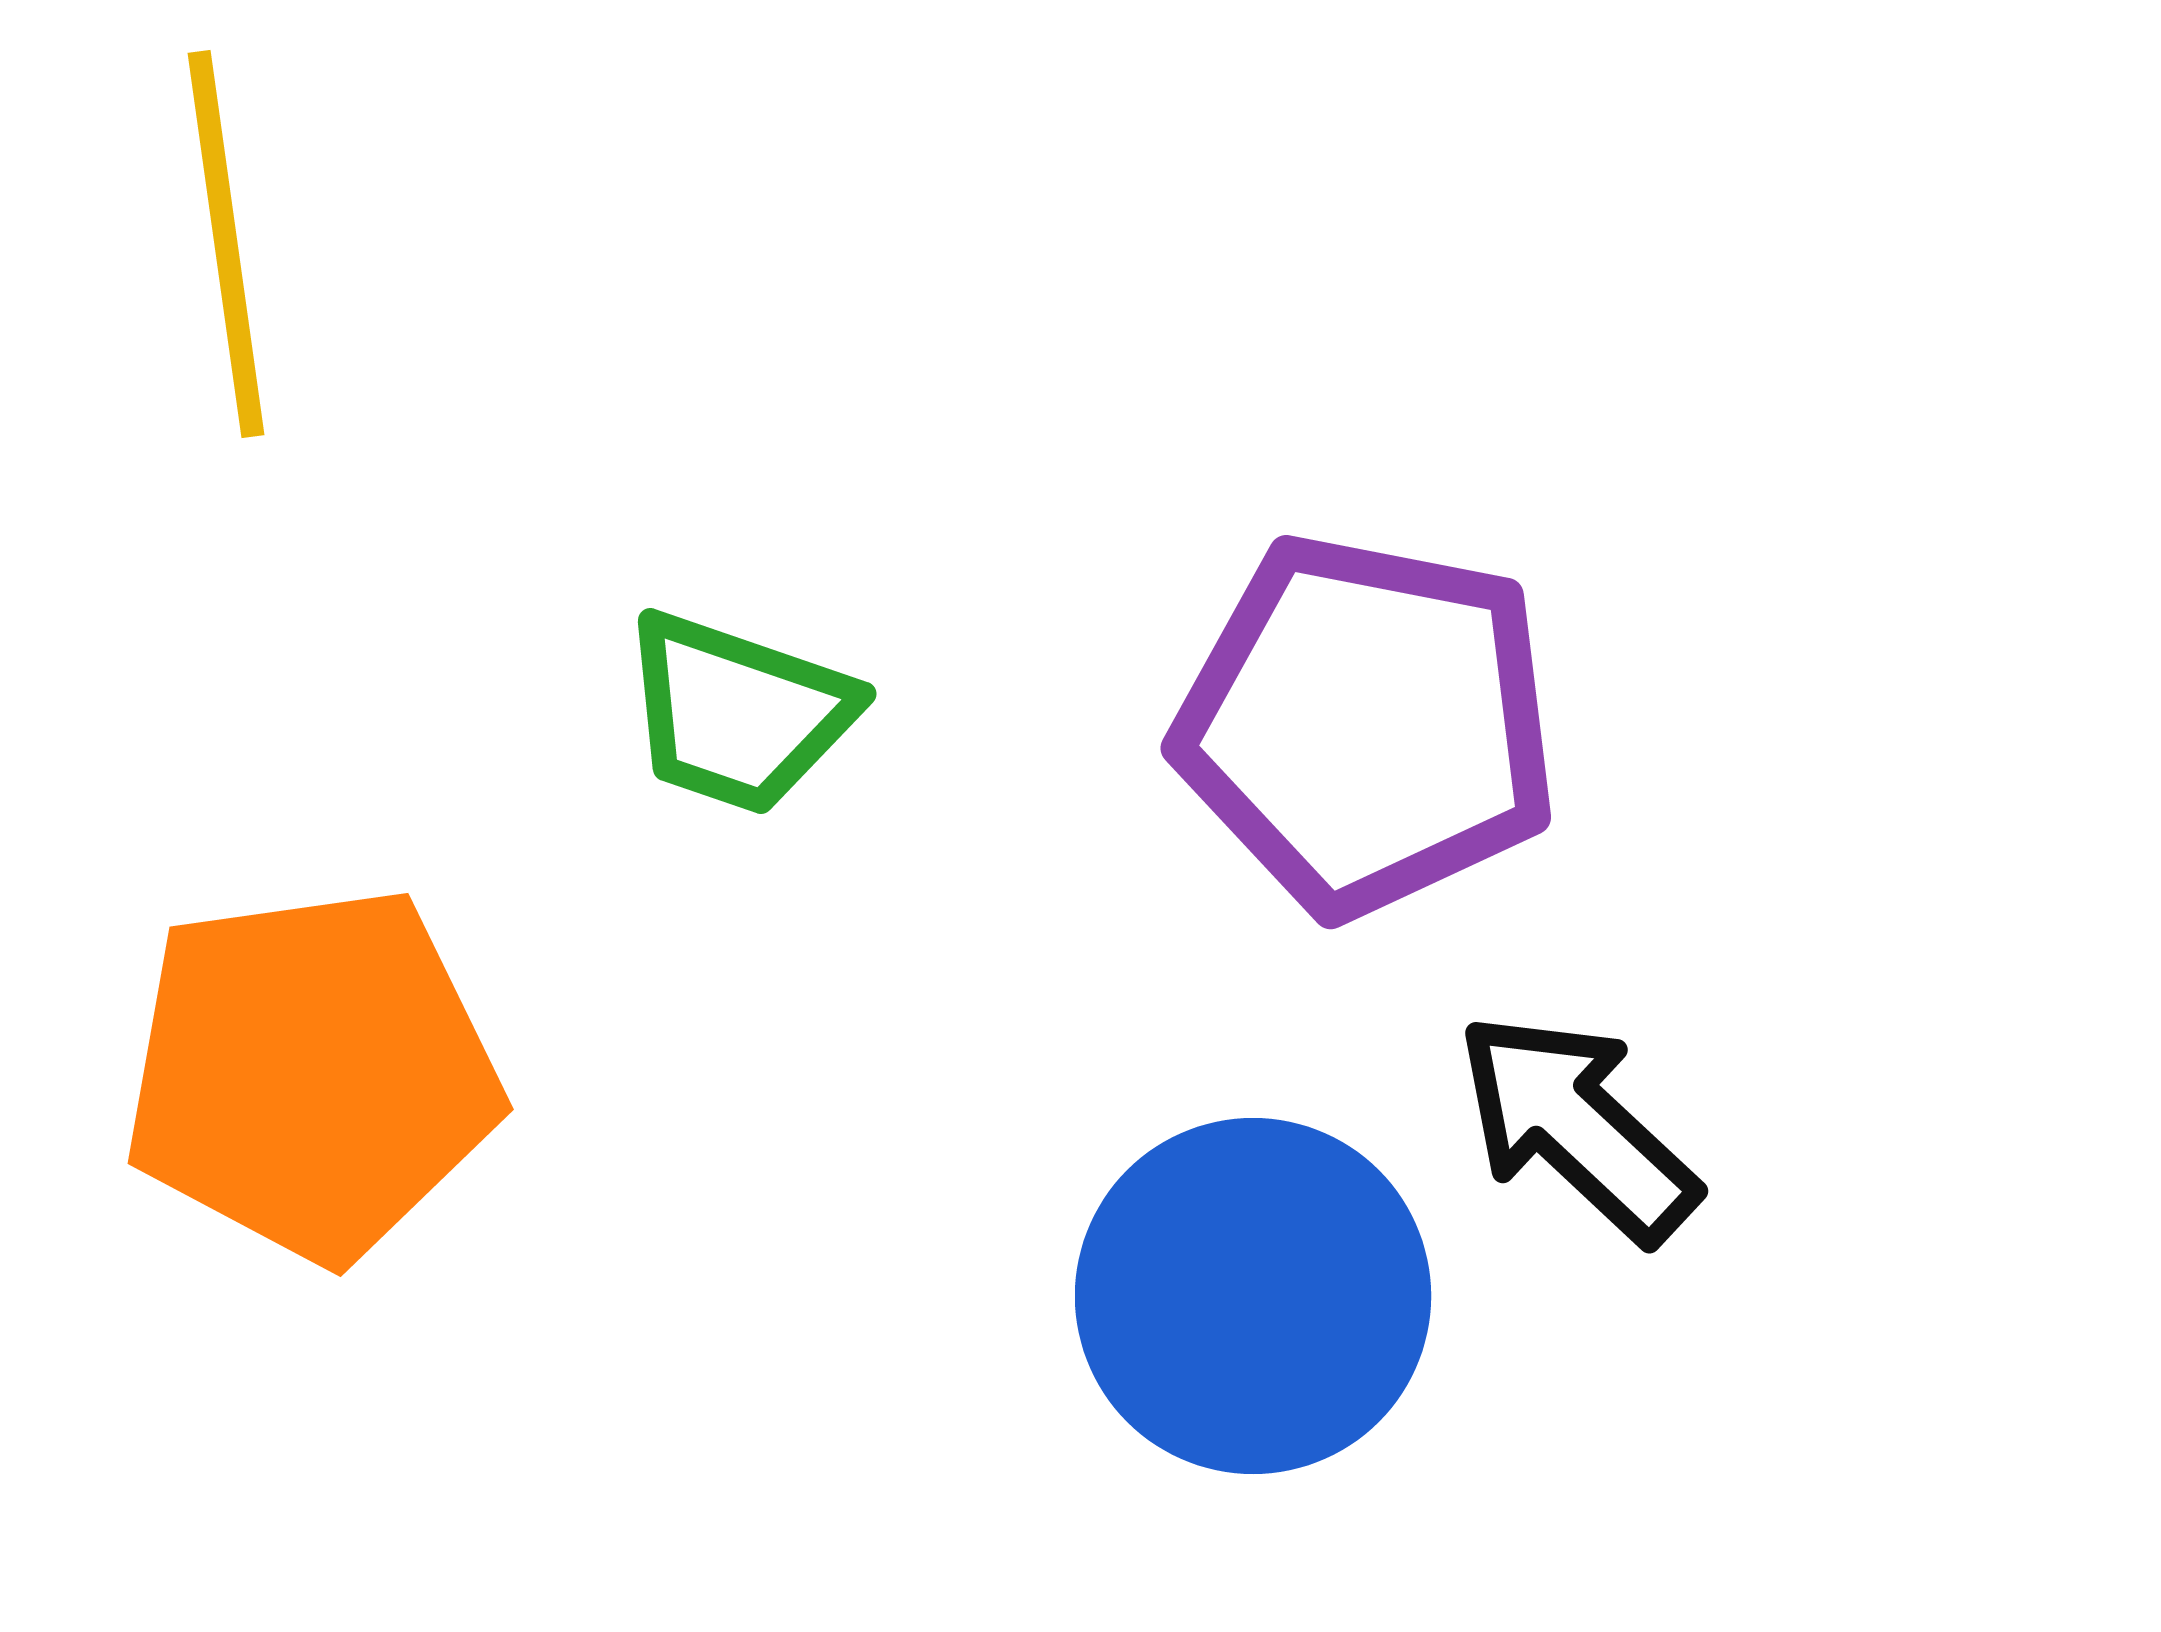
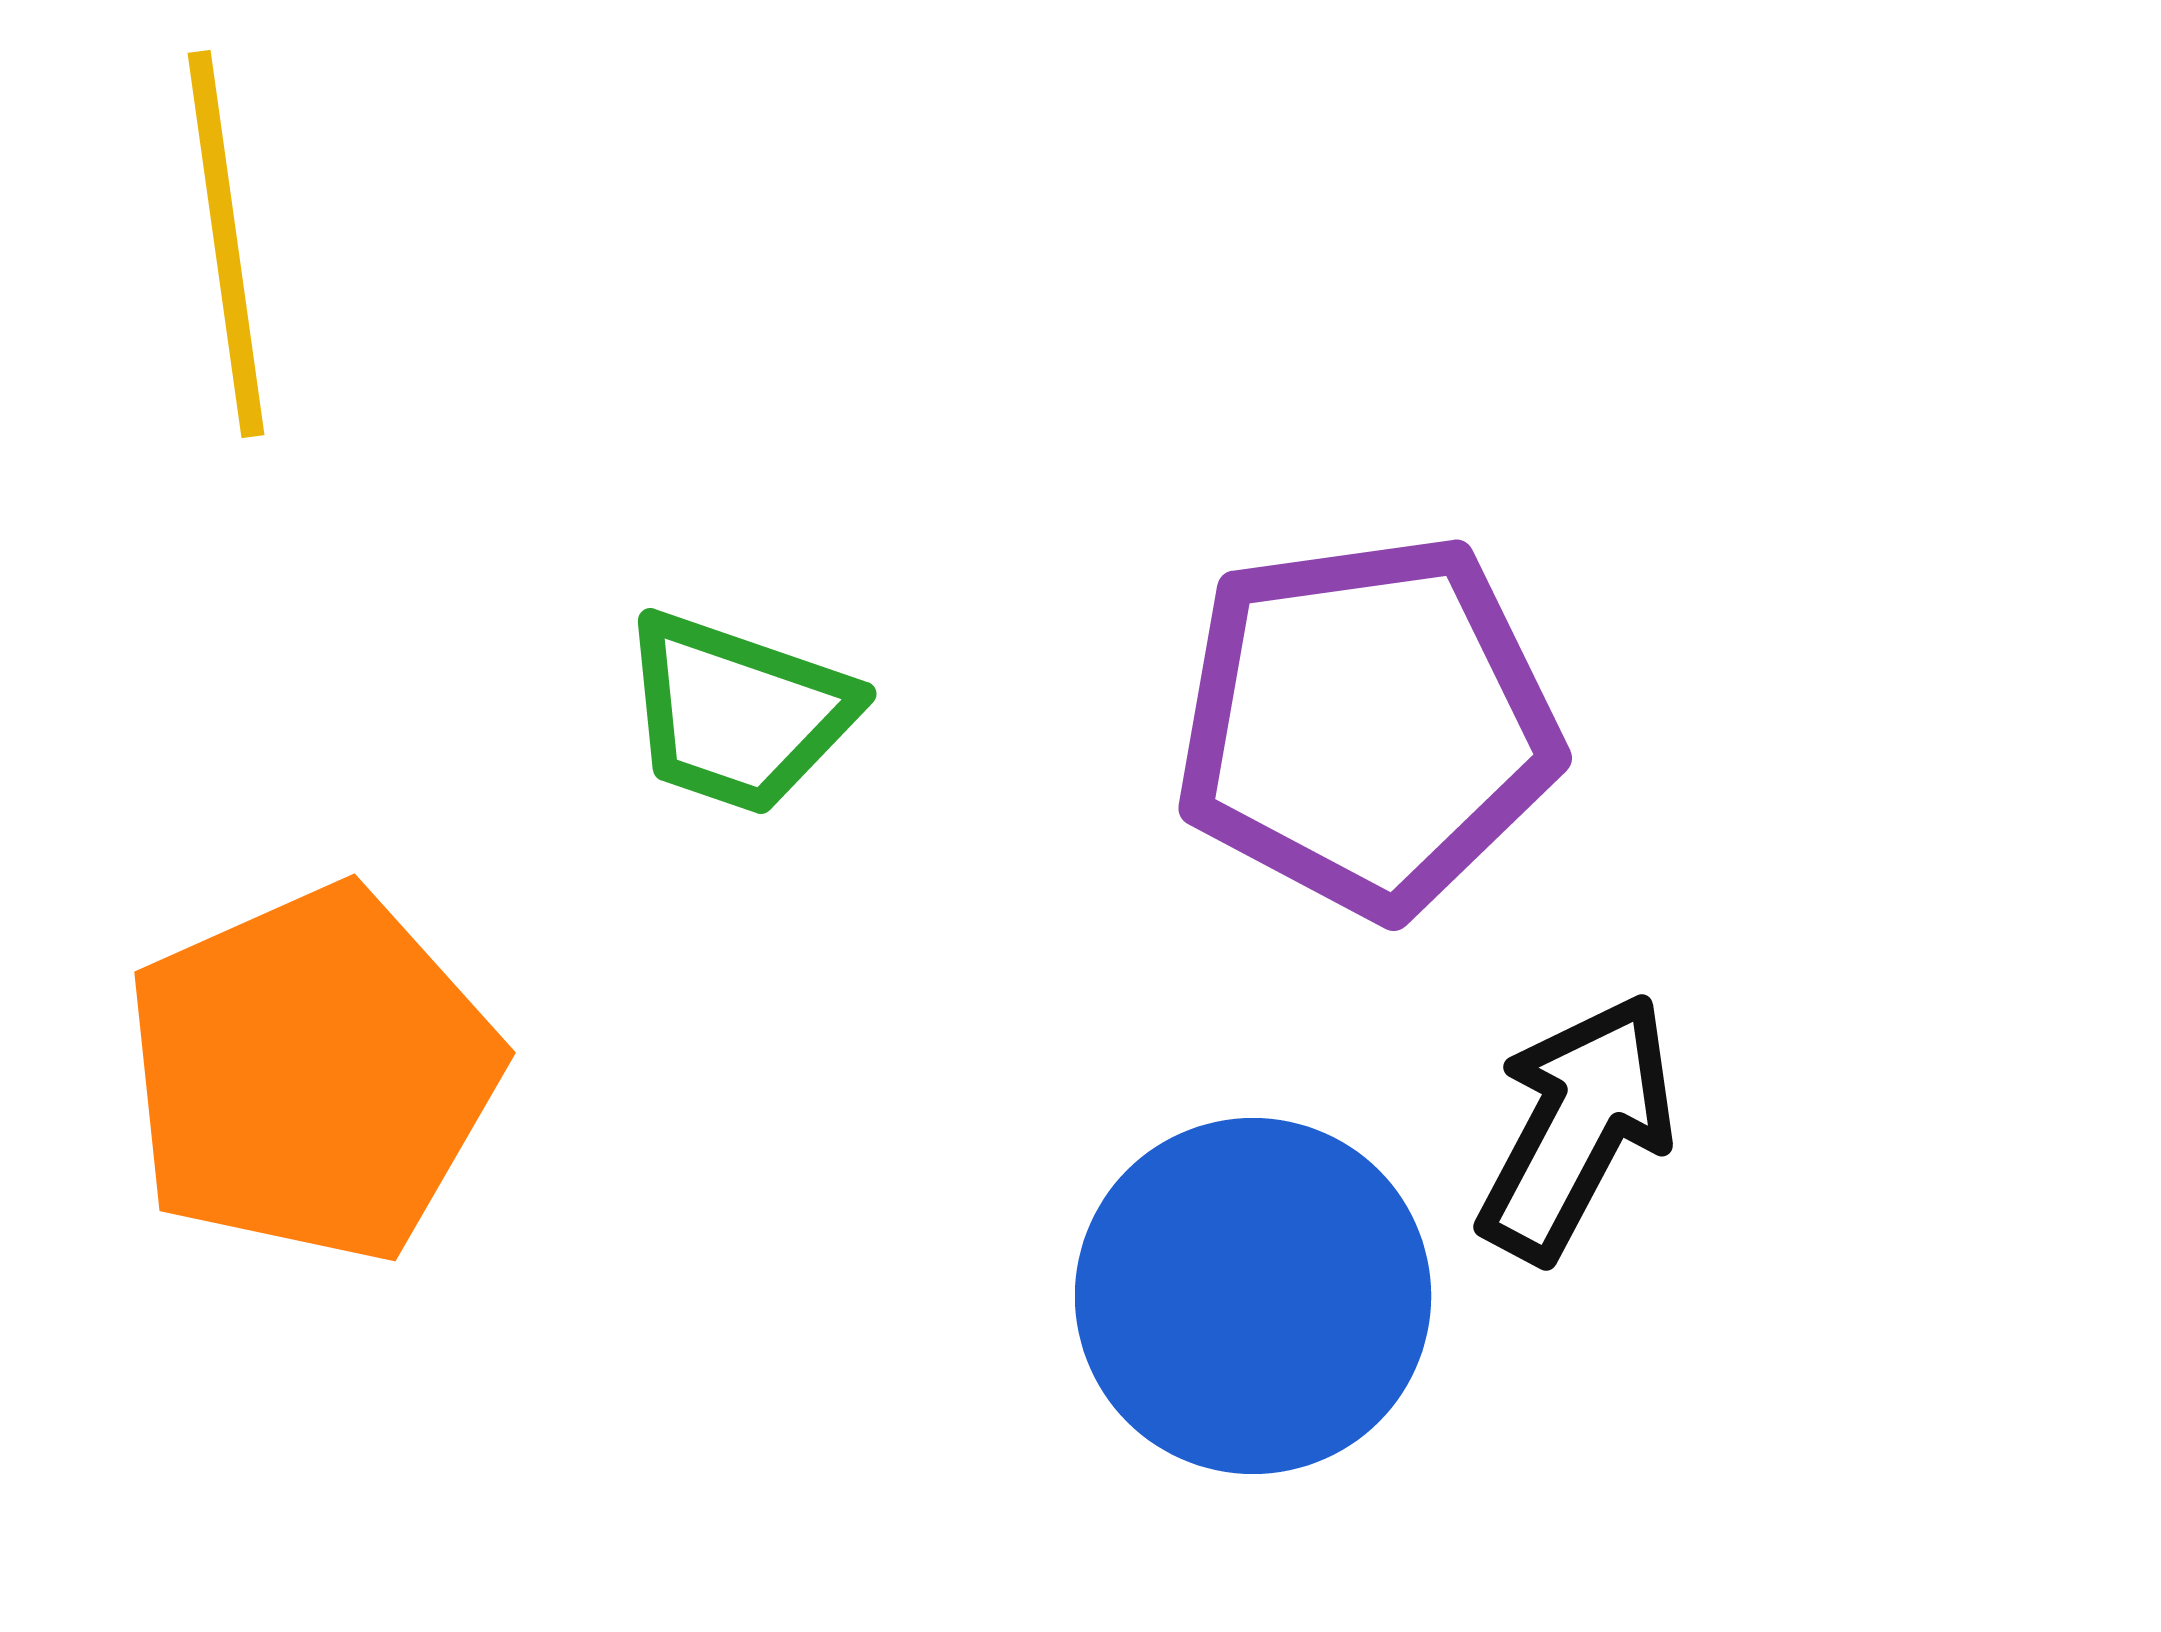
purple pentagon: rotated 19 degrees counterclockwise
orange pentagon: rotated 16 degrees counterclockwise
black arrow: rotated 75 degrees clockwise
